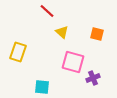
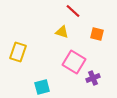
red line: moved 26 px right
yellow triangle: rotated 24 degrees counterclockwise
pink square: moved 1 px right; rotated 15 degrees clockwise
cyan square: rotated 21 degrees counterclockwise
